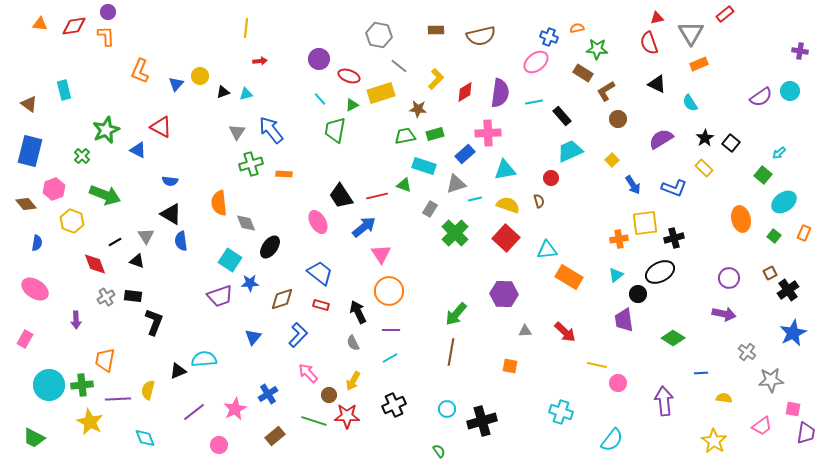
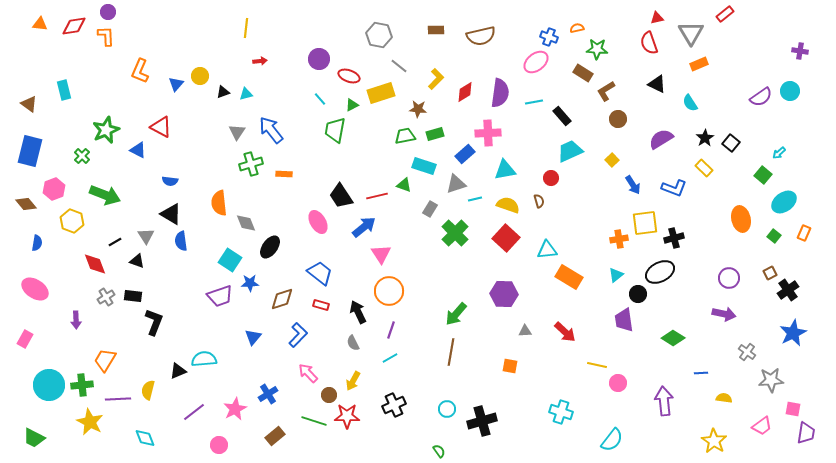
purple line at (391, 330): rotated 72 degrees counterclockwise
orange trapezoid at (105, 360): rotated 20 degrees clockwise
